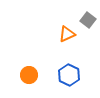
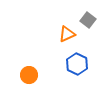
blue hexagon: moved 8 px right, 11 px up
